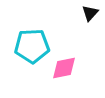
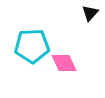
pink diamond: moved 5 px up; rotated 76 degrees clockwise
